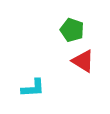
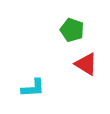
red triangle: moved 3 px right, 3 px down
